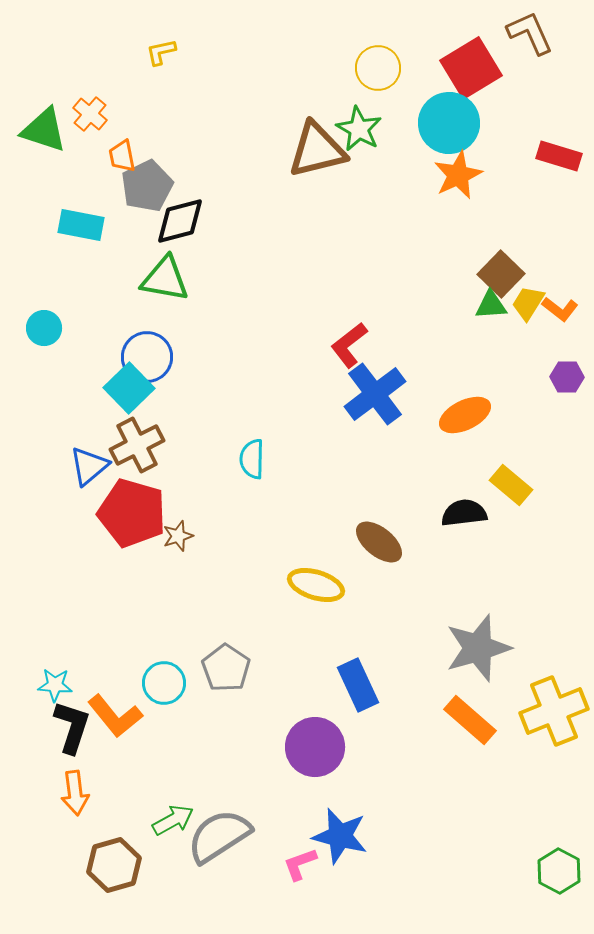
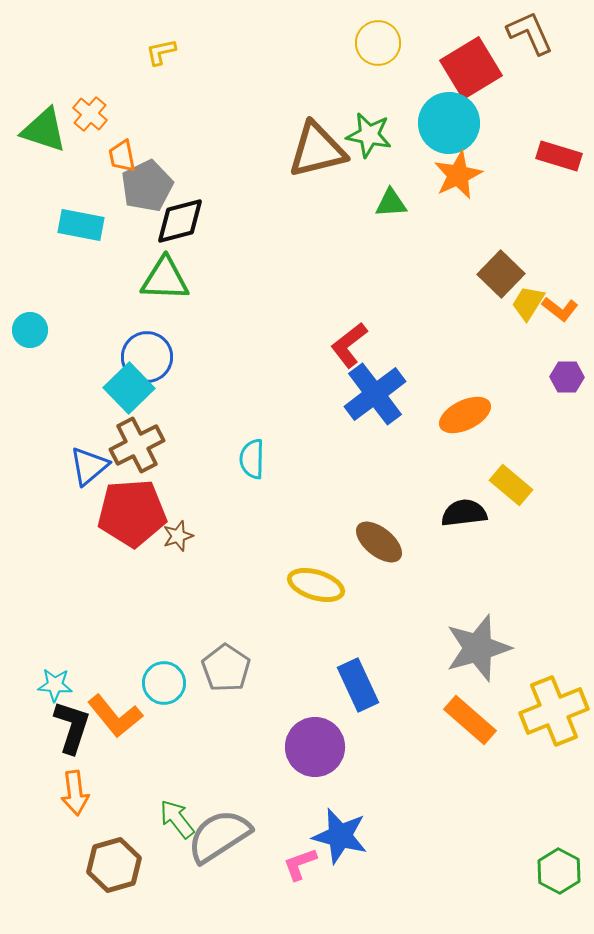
yellow circle at (378, 68): moved 25 px up
green star at (359, 129): moved 10 px right, 6 px down; rotated 18 degrees counterclockwise
green triangle at (165, 279): rotated 8 degrees counterclockwise
green triangle at (491, 305): moved 100 px left, 102 px up
cyan circle at (44, 328): moved 14 px left, 2 px down
red pentagon at (132, 513): rotated 20 degrees counterclockwise
green arrow at (173, 820): moved 4 px right, 1 px up; rotated 99 degrees counterclockwise
